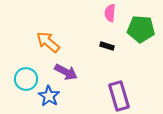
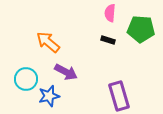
black rectangle: moved 1 px right, 6 px up
blue star: rotated 25 degrees clockwise
